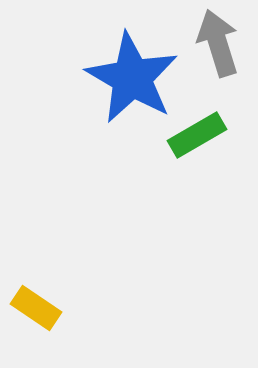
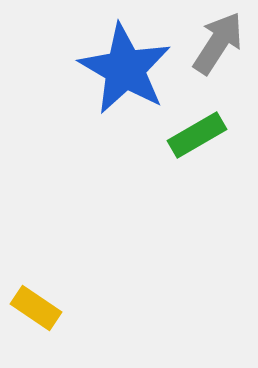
gray arrow: rotated 50 degrees clockwise
blue star: moved 7 px left, 9 px up
